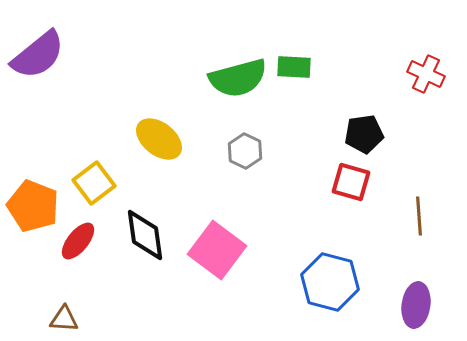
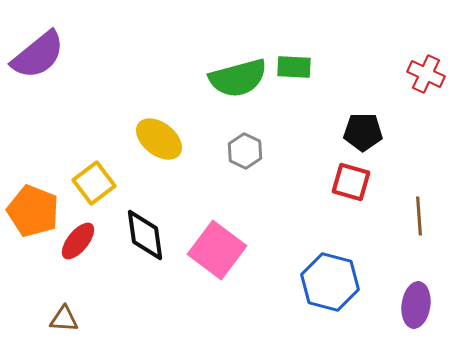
black pentagon: moved 1 px left, 2 px up; rotated 9 degrees clockwise
orange pentagon: moved 5 px down
